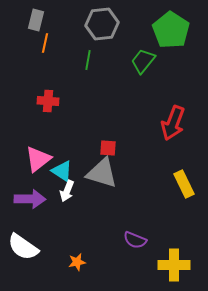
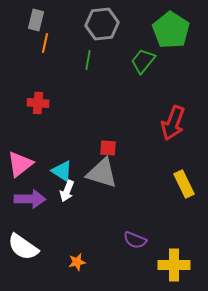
red cross: moved 10 px left, 2 px down
pink triangle: moved 18 px left, 5 px down
